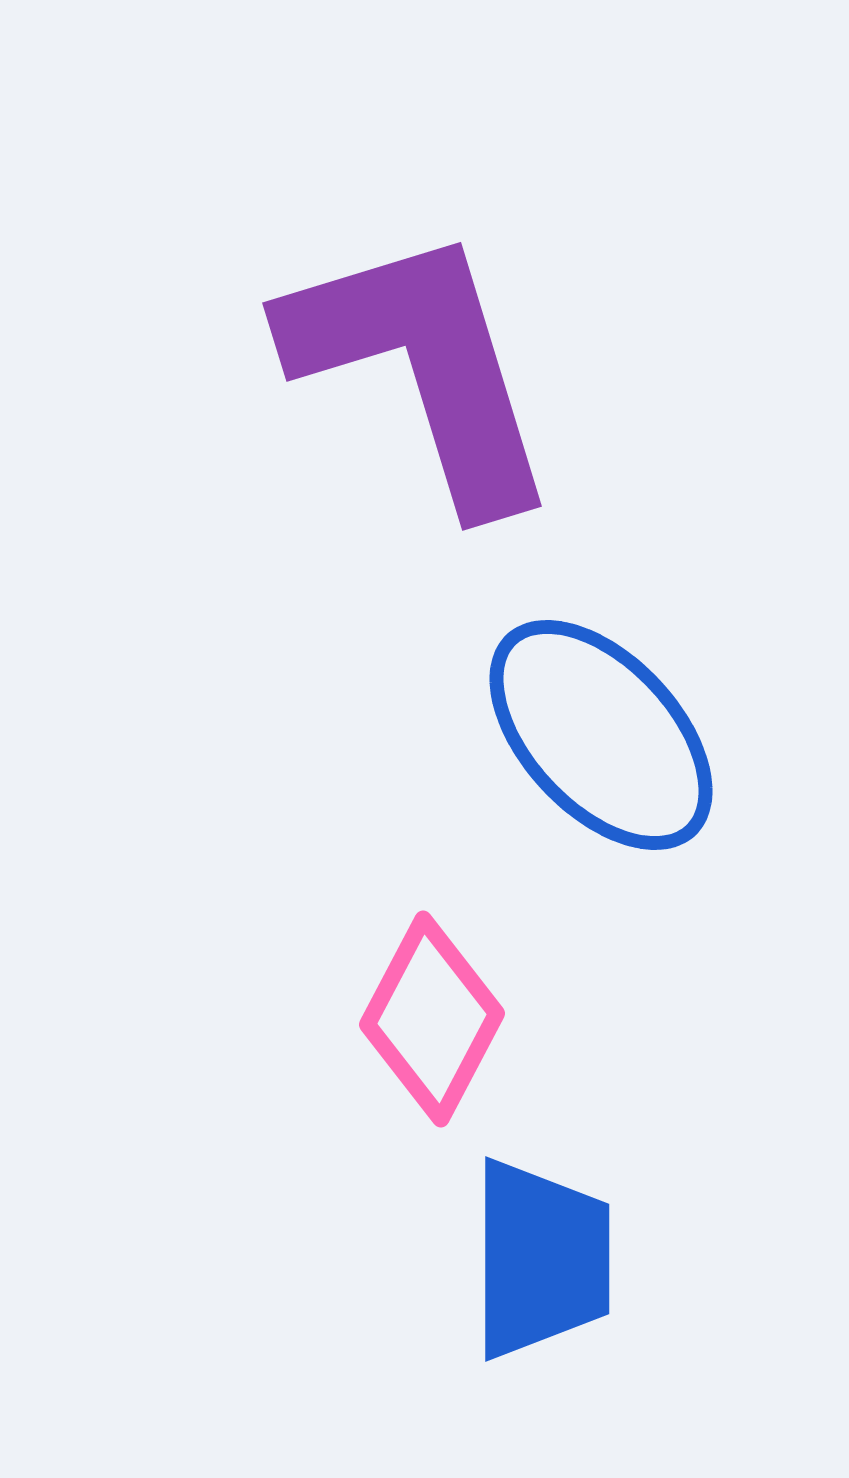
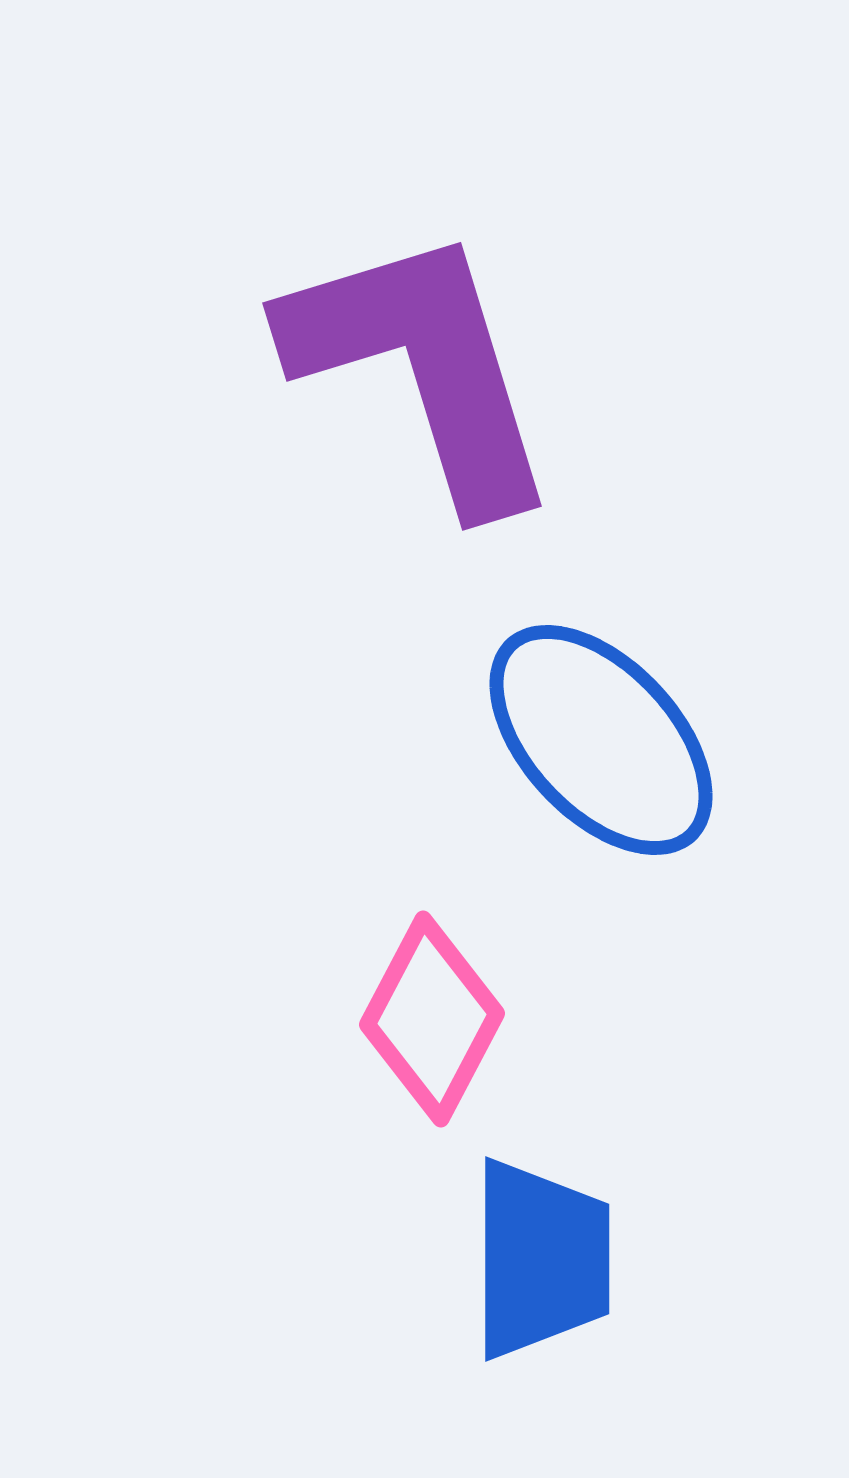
blue ellipse: moved 5 px down
